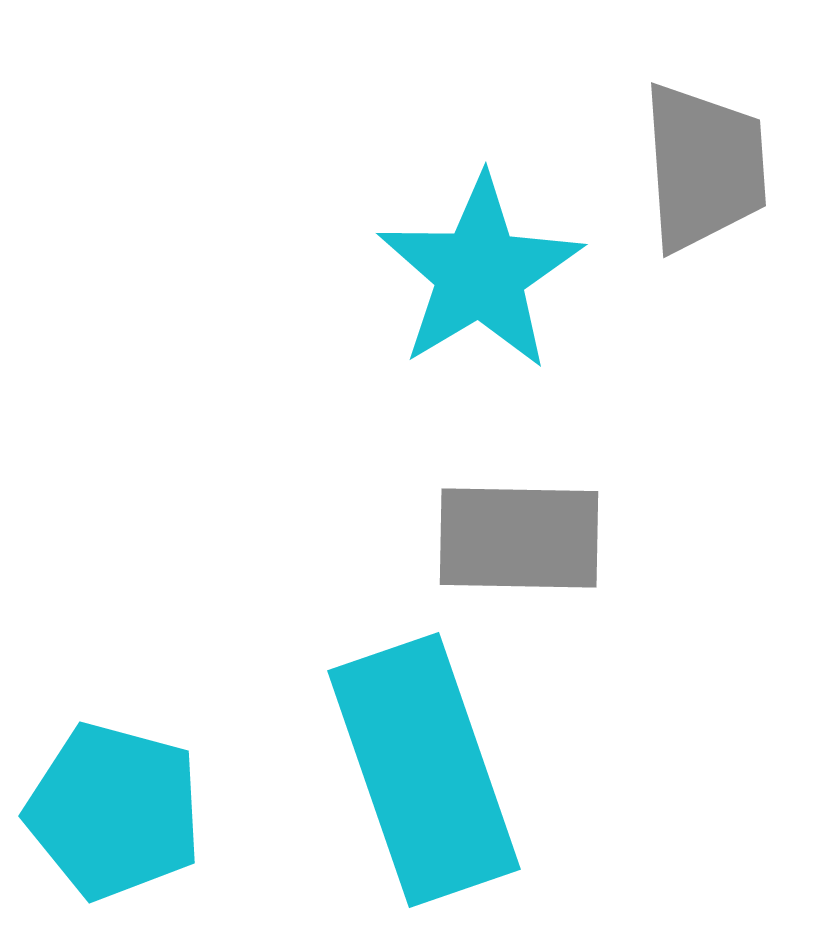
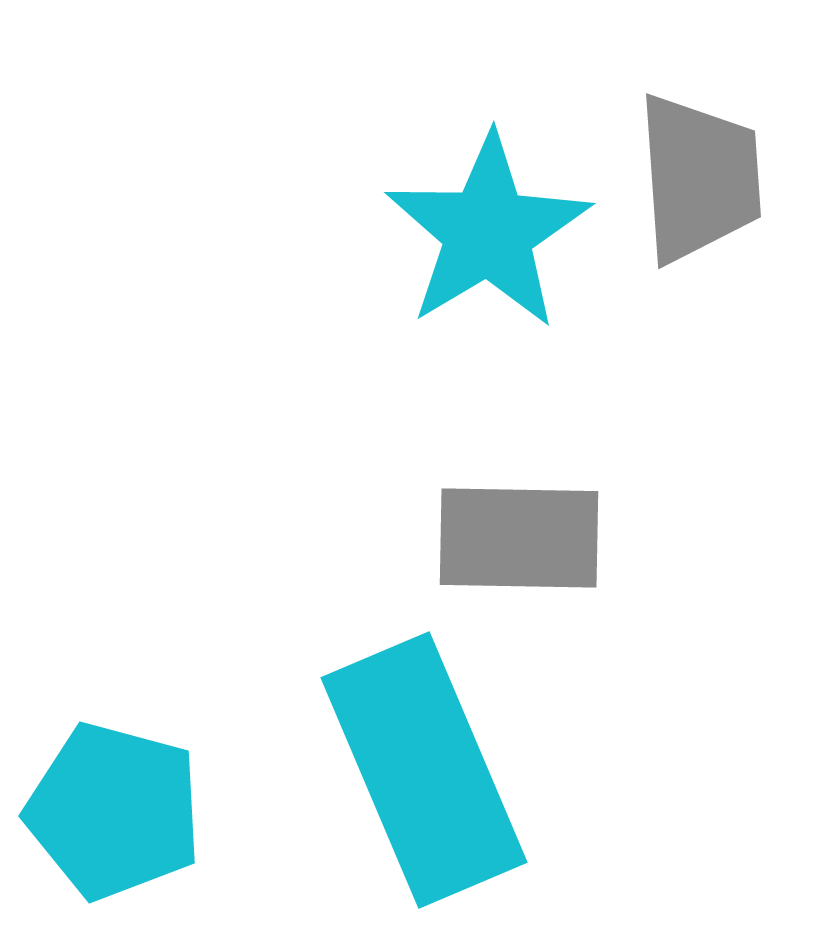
gray trapezoid: moved 5 px left, 11 px down
cyan star: moved 8 px right, 41 px up
cyan rectangle: rotated 4 degrees counterclockwise
